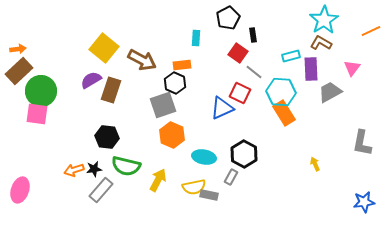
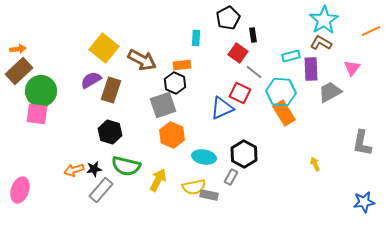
black hexagon at (107, 137): moved 3 px right, 5 px up; rotated 10 degrees clockwise
